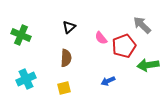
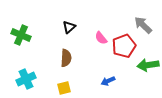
gray arrow: moved 1 px right
